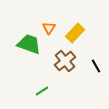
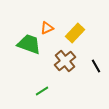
orange triangle: moved 2 px left; rotated 32 degrees clockwise
